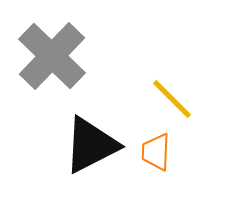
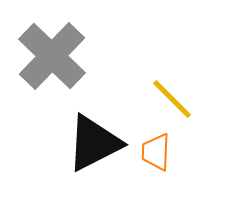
black triangle: moved 3 px right, 2 px up
